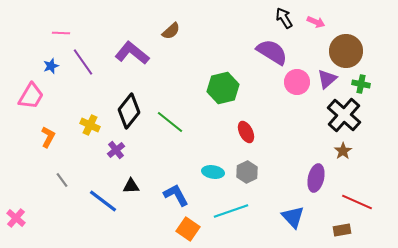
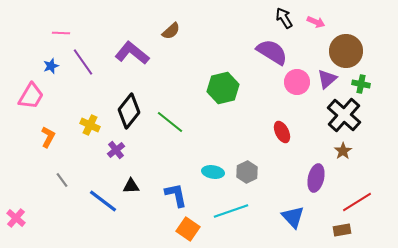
red ellipse: moved 36 px right
blue L-shape: rotated 16 degrees clockwise
red line: rotated 56 degrees counterclockwise
